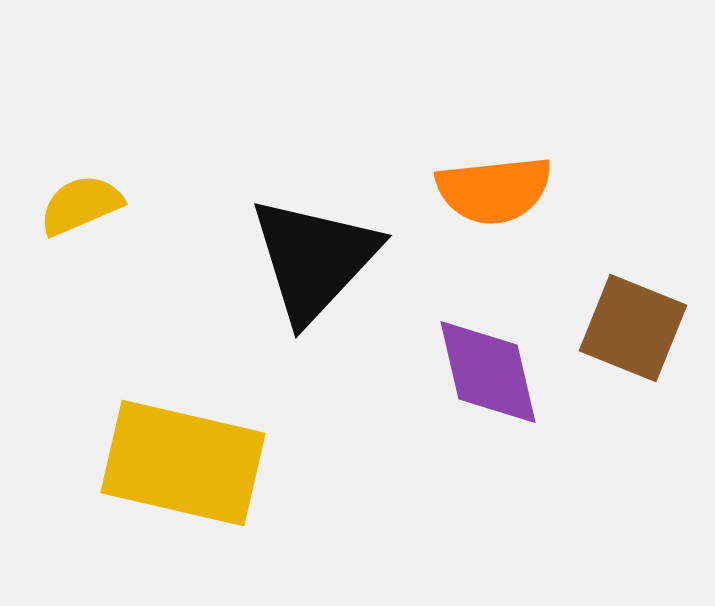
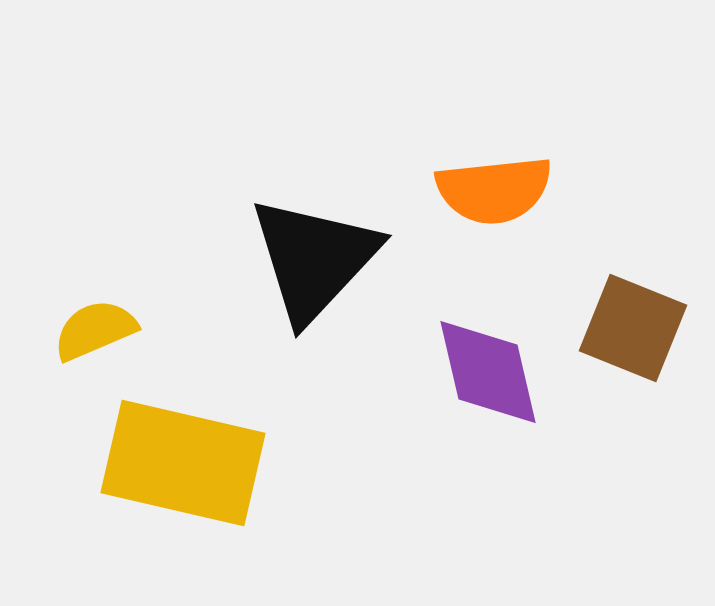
yellow semicircle: moved 14 px right, 125 px down
